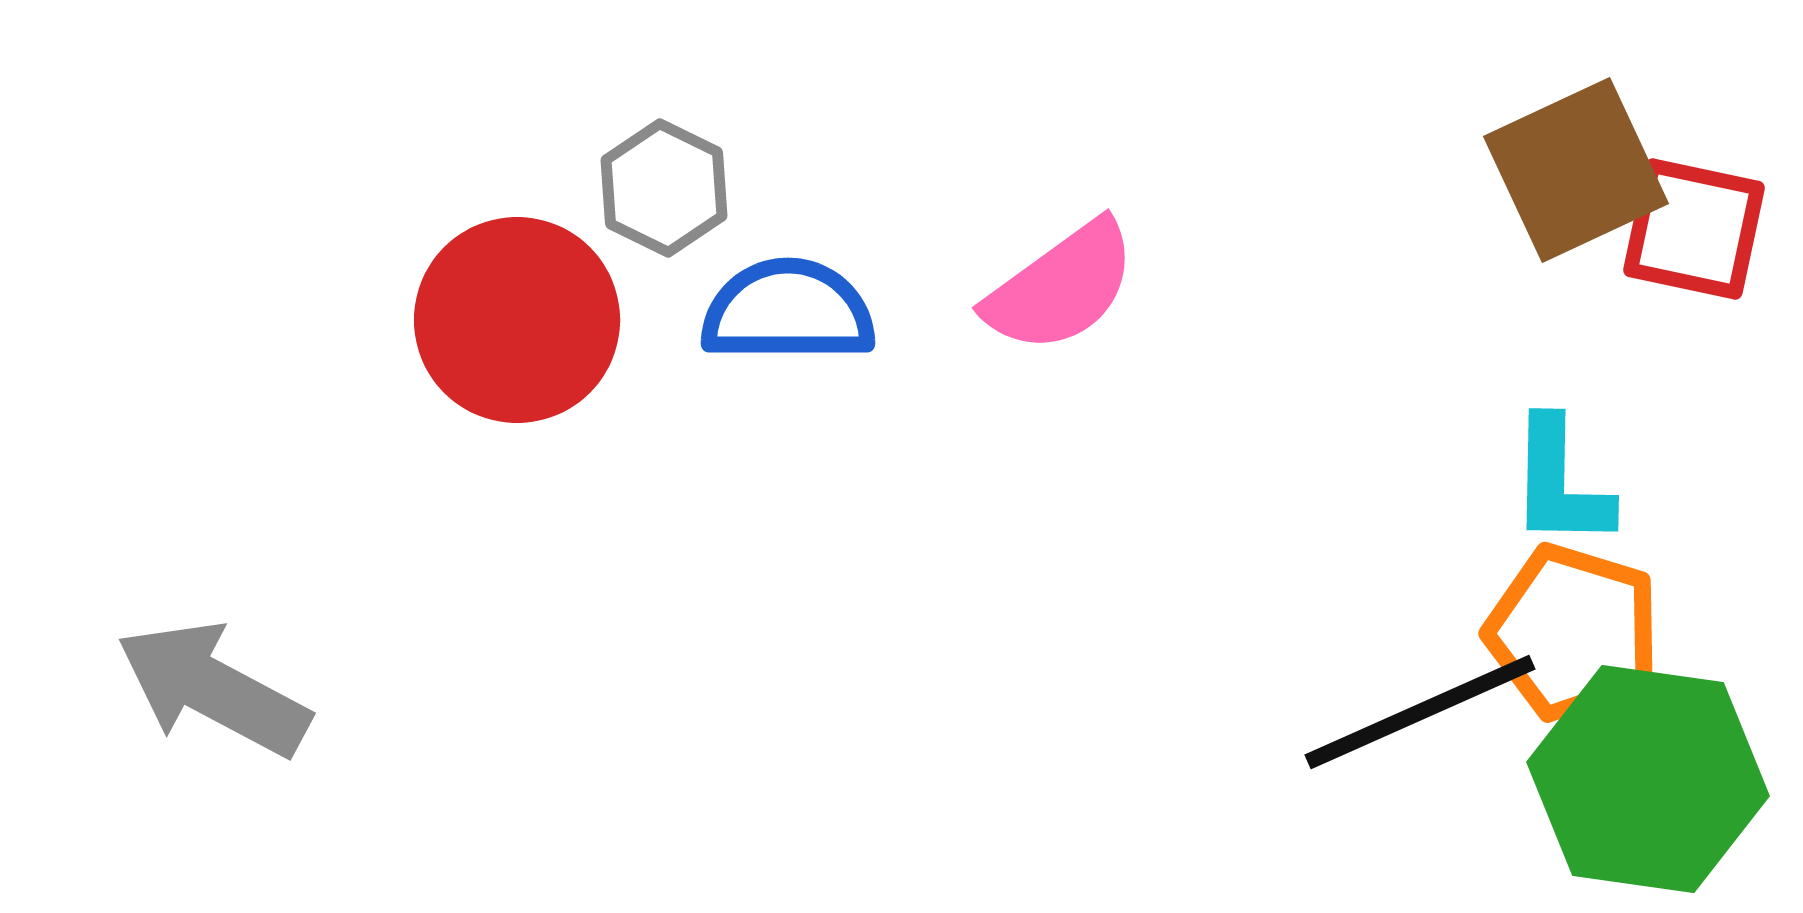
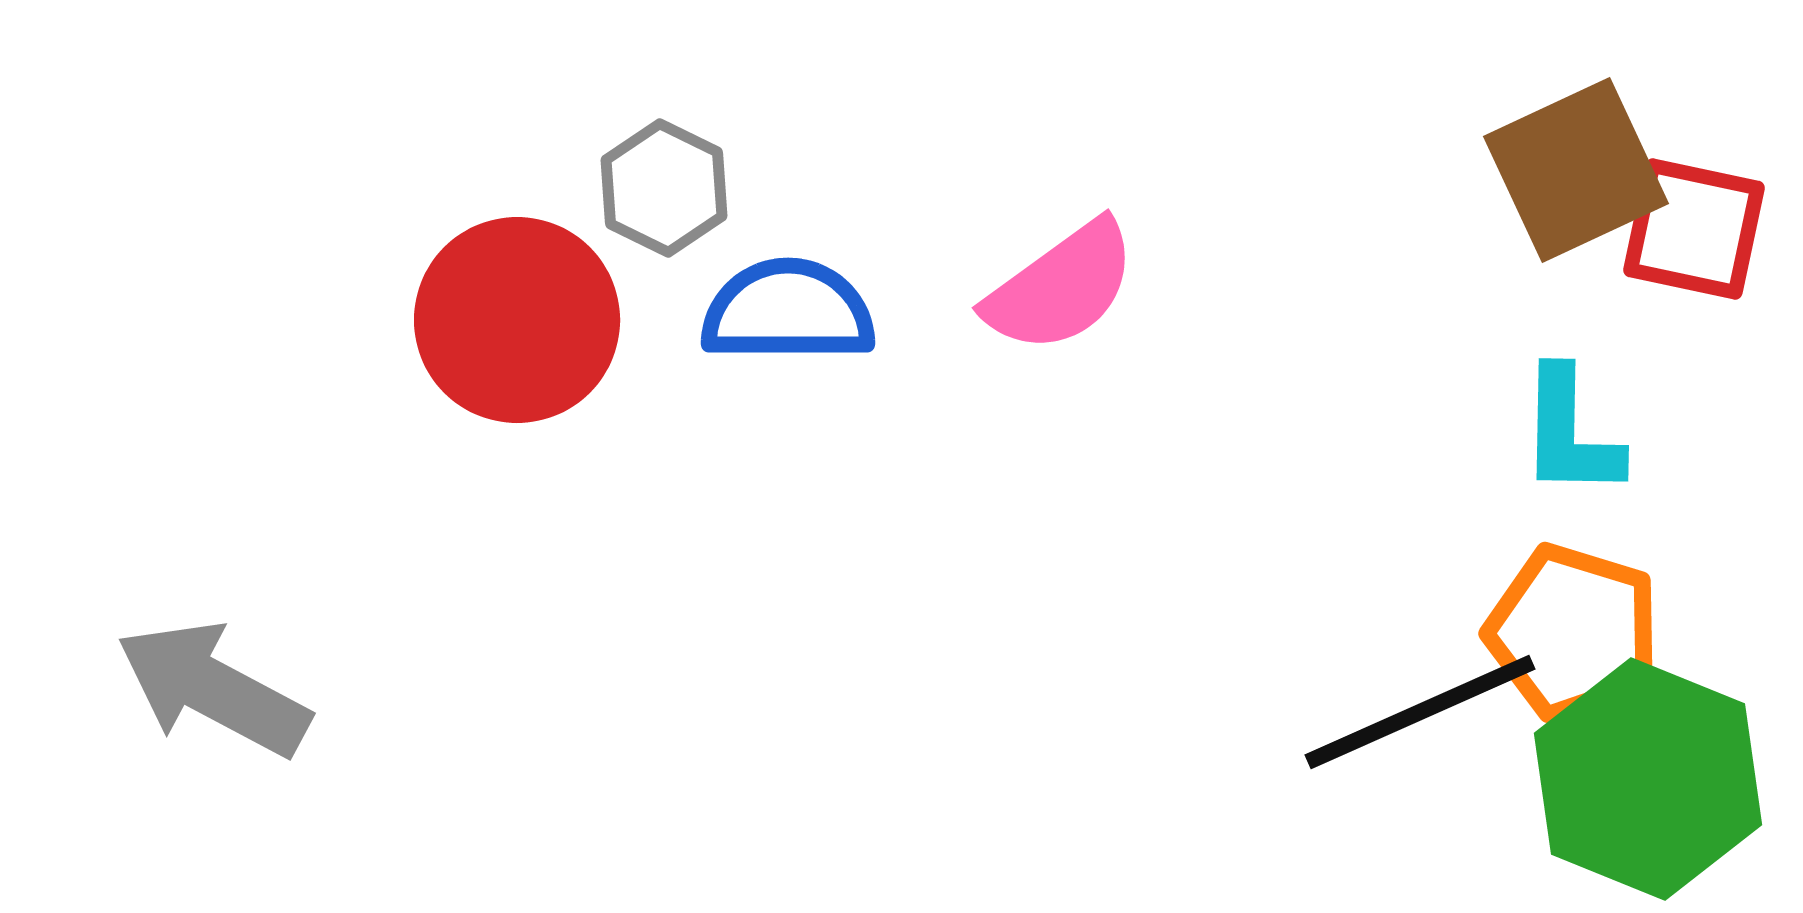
cyan L-shape: moved 10 px right, 50 px up
green hexagon: rotated 14 degrees clockwise
